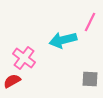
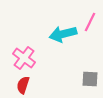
cyan arrow: moved 6 px up
red semicircle: moved 11 px right, 4 px down; rotated 42 degrees counterclockwise
